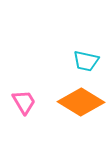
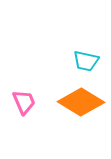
pink trapezoid: rotated 8 degrees clockwise
